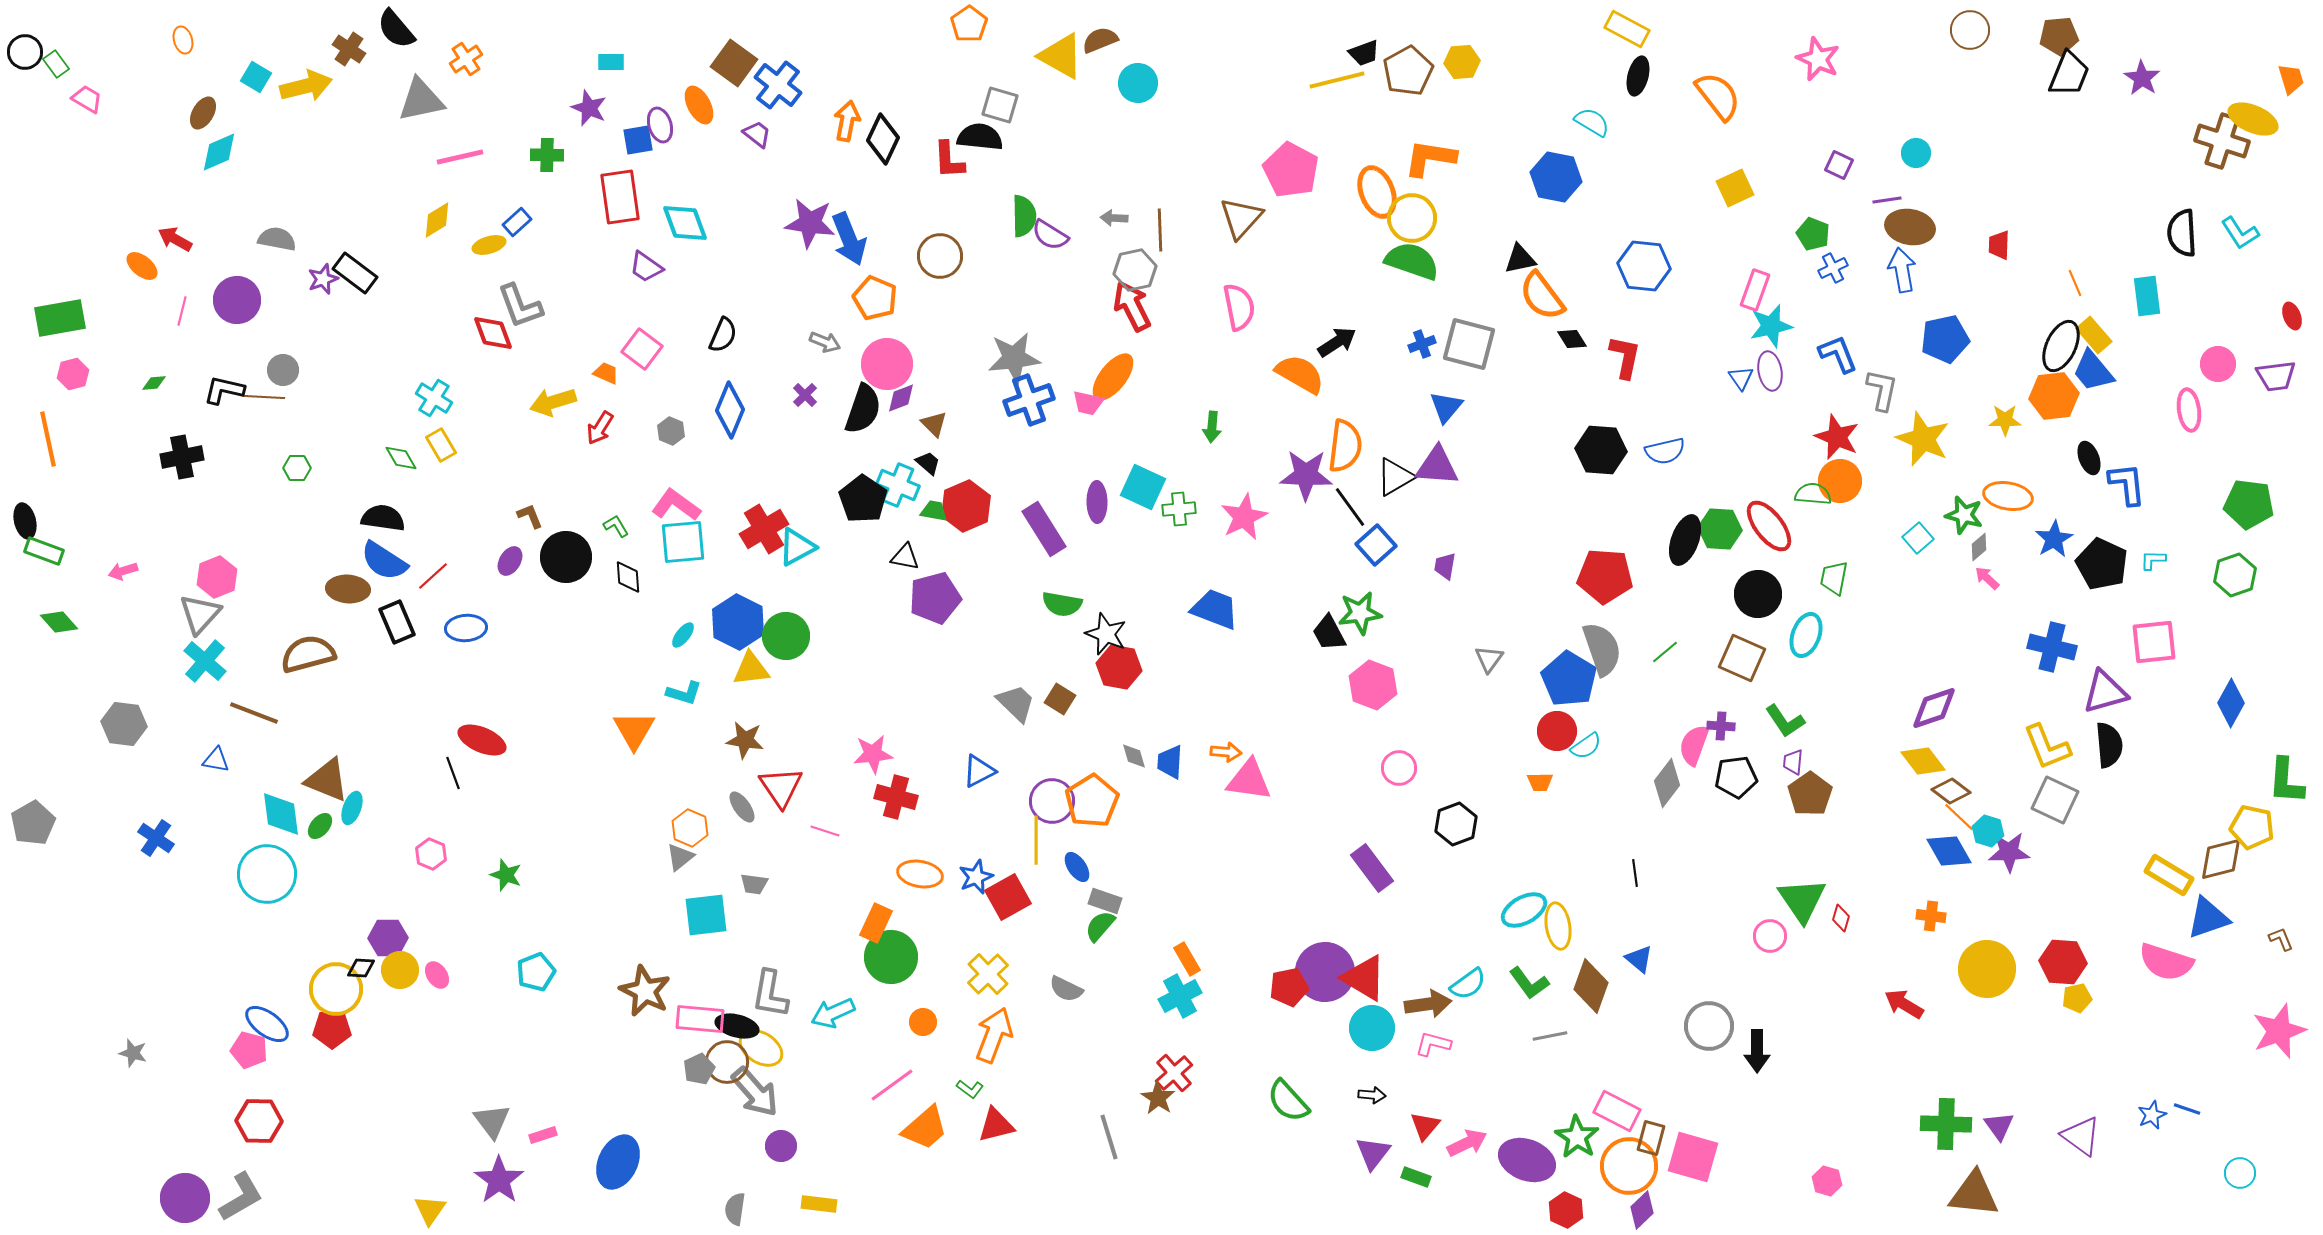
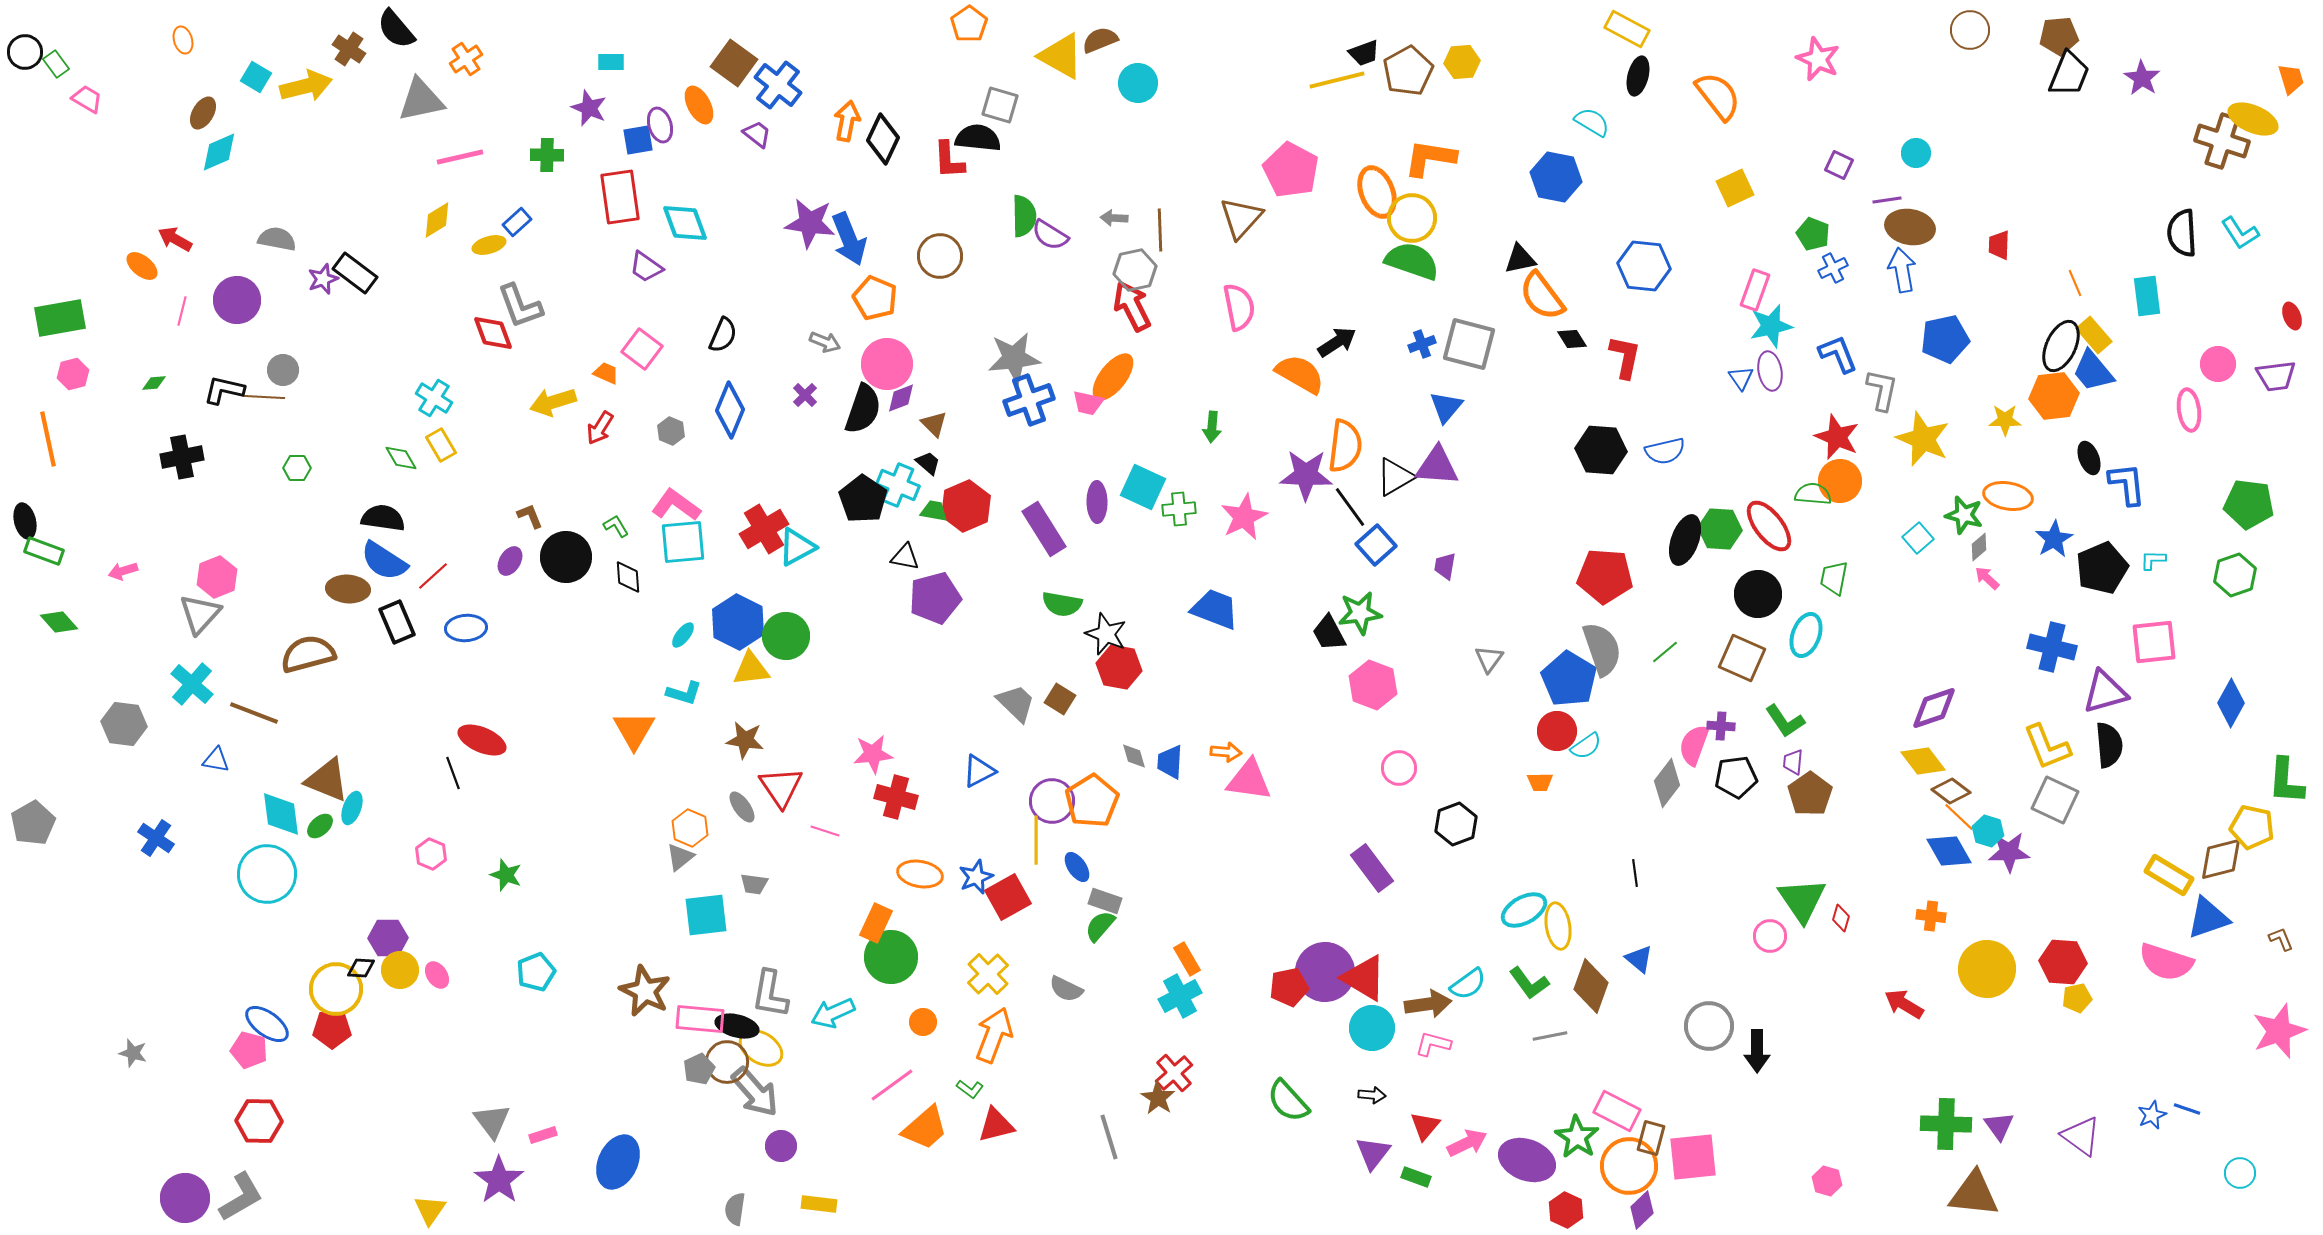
black semicircle at (980, 137): moved 2 px left, 1 px down
black pentagon at (2102, 564): moved 4 px down; rotated 24 degrees clockwise
cyan cross at (205, 661): moved 13 px left, 23 px down
green ellipse at (320, 826): rotated 8 degrees clockwise
pink square at (1693, 1157): rotated 22 degrees counterclockwise
